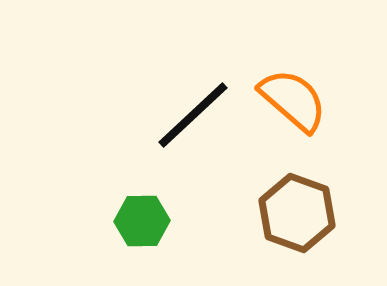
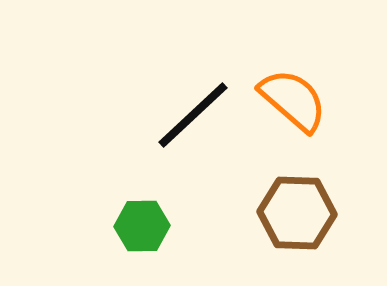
brown hexagon: rotated 18 degrees counterclockwise
green hexagon: moved 5 px down
